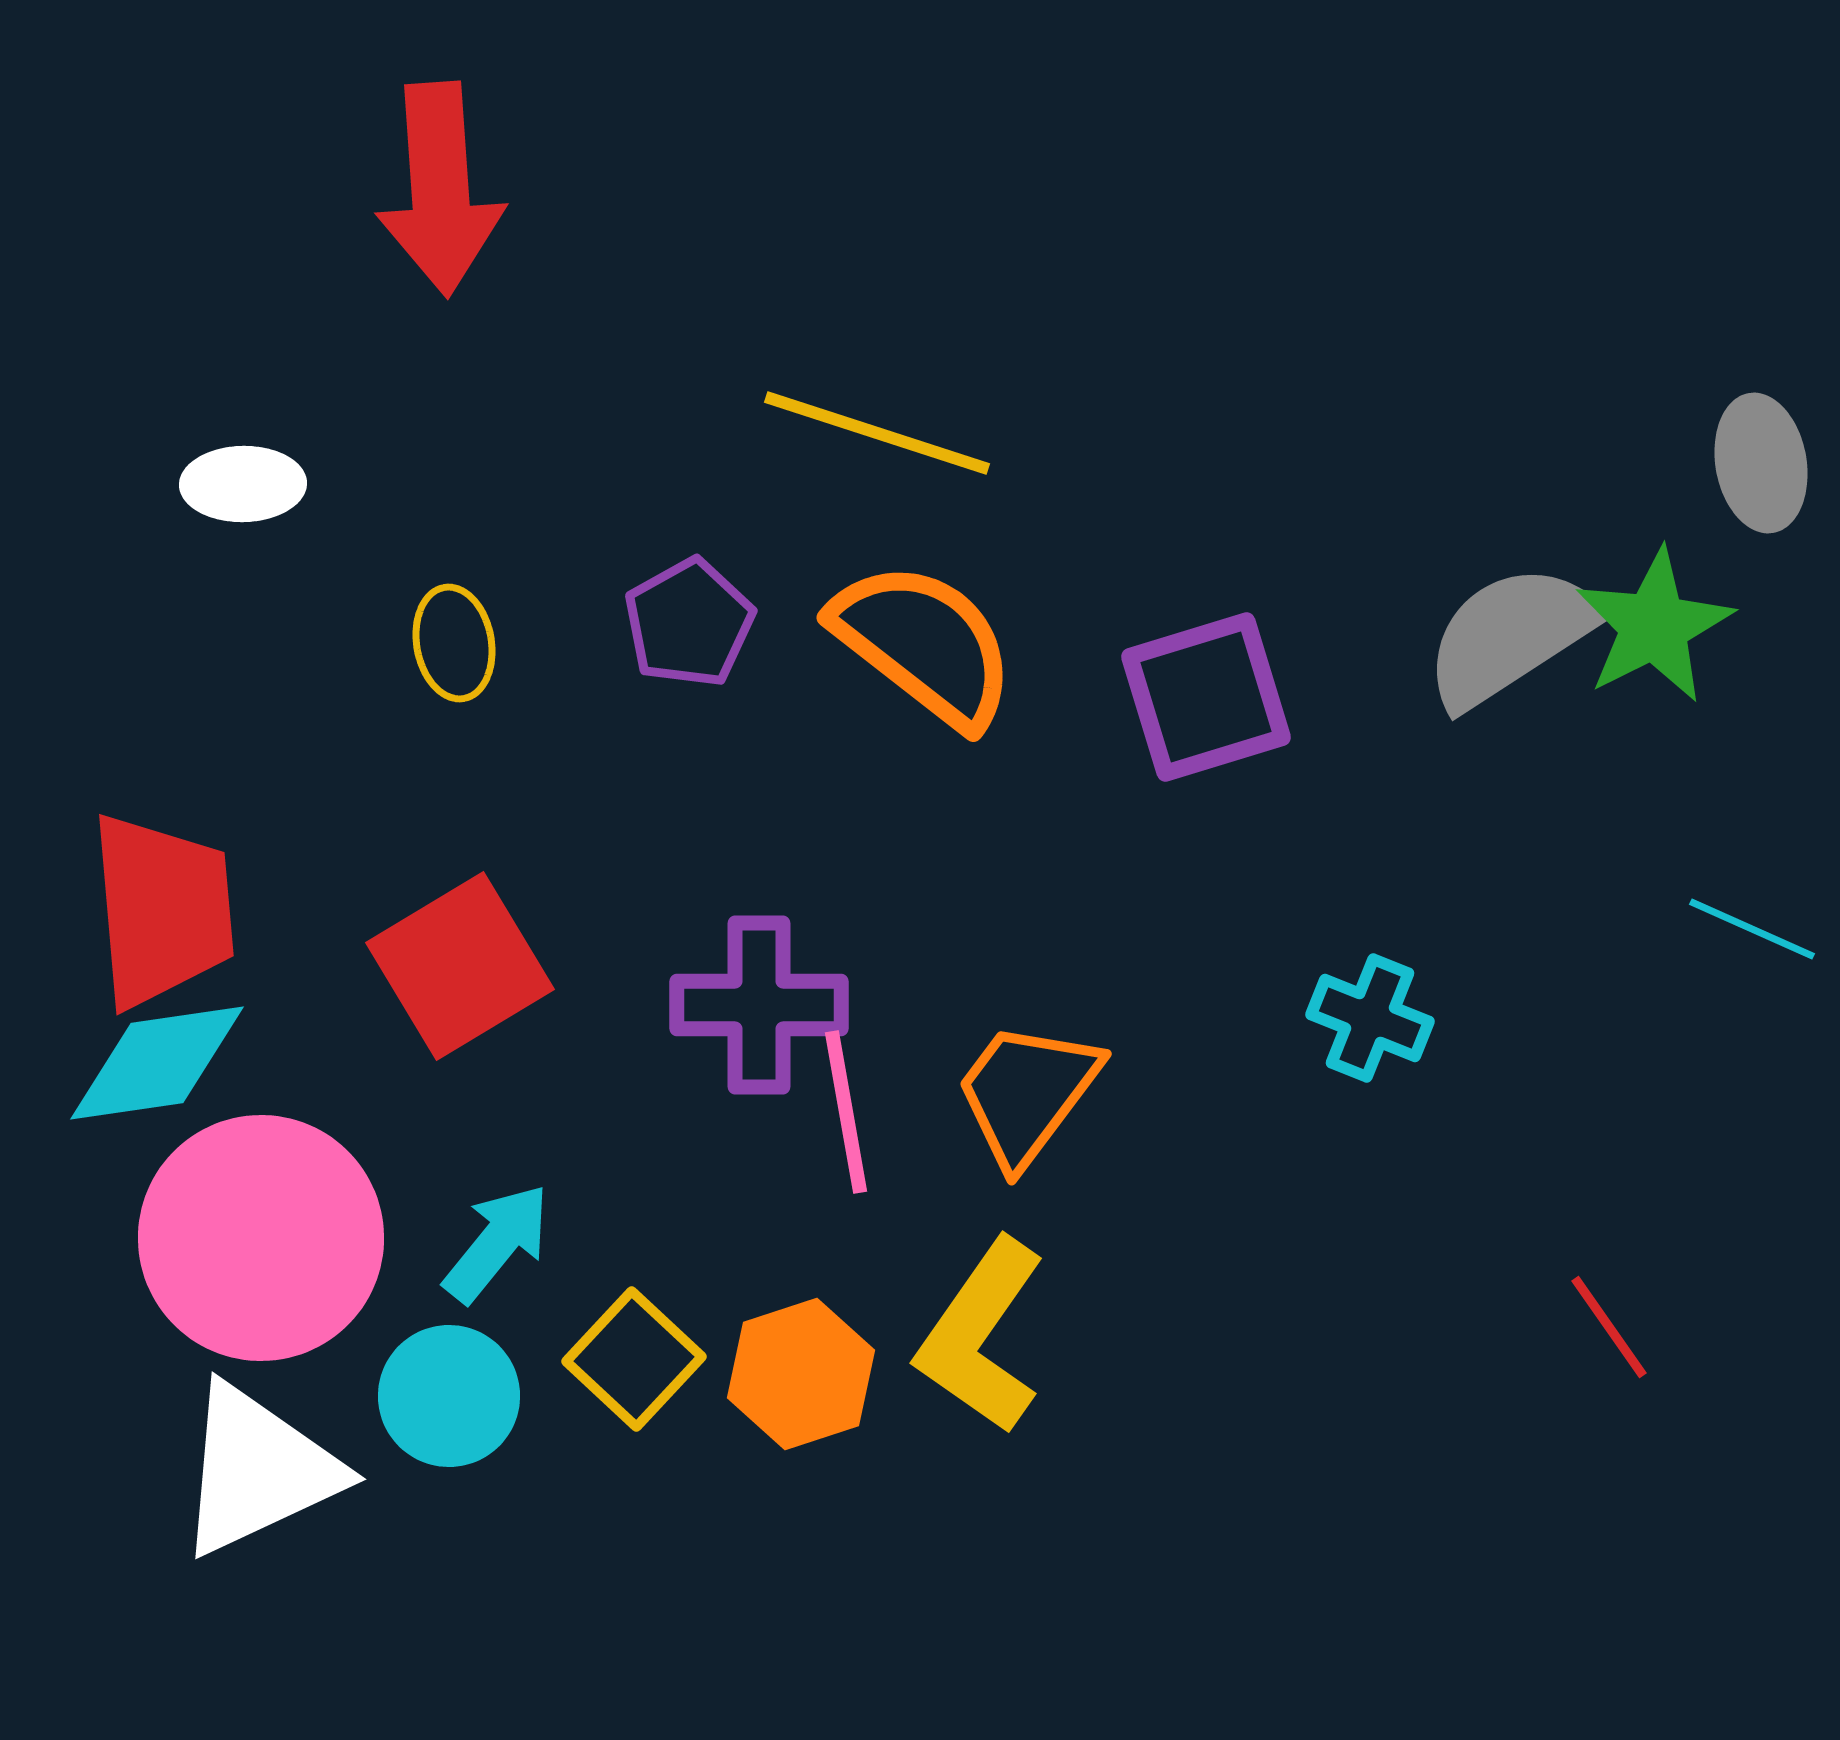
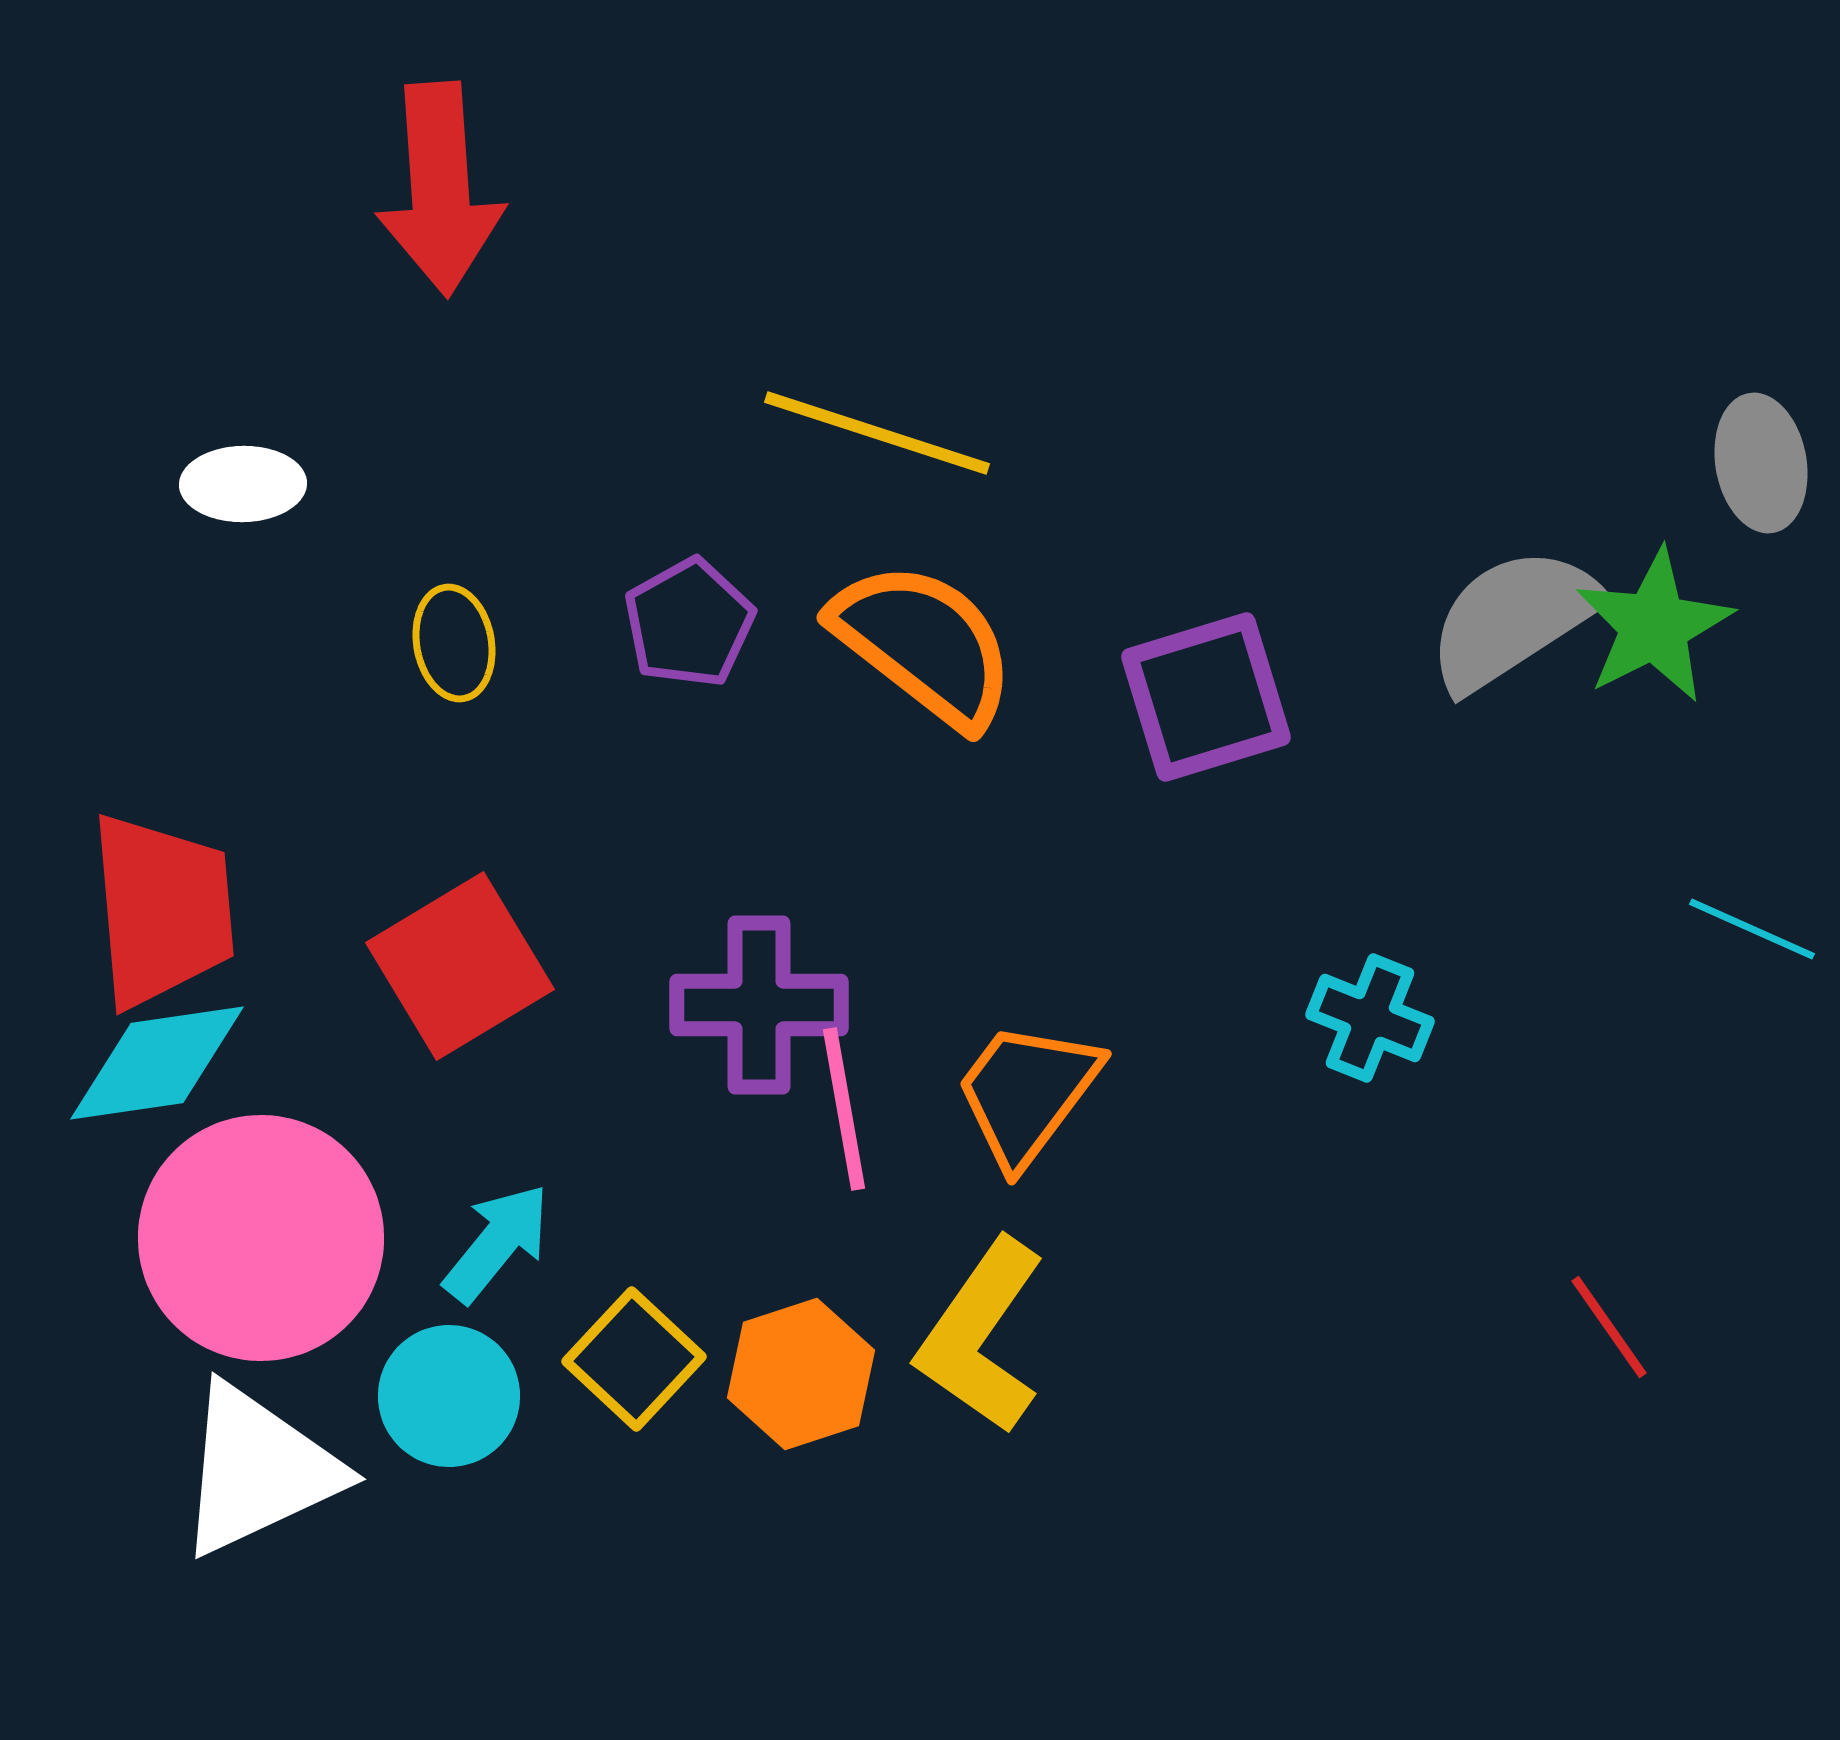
gray semicircle: moved 3 px right, 17 px up
pink line: moved 2 px left, 3 px up
